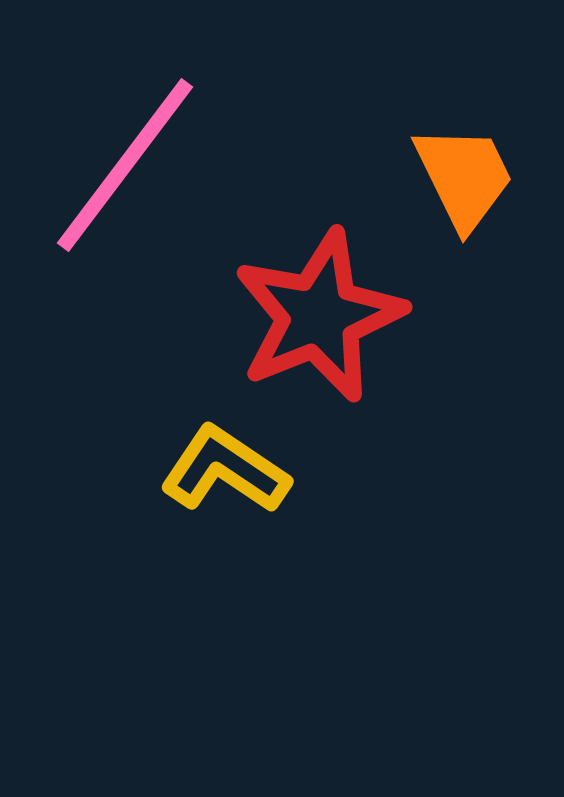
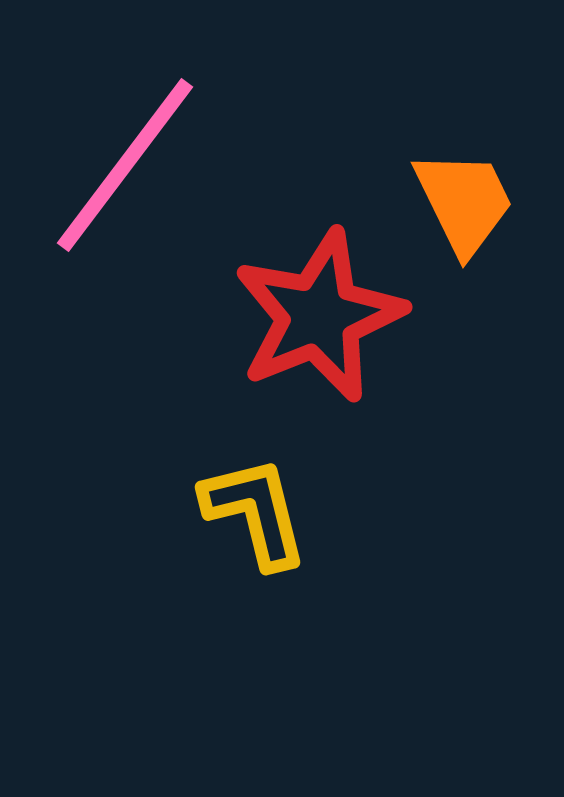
orange trapezoid: moved 25 px down
yellow L-shape: moved 30 px right, 42 px down; rotated 42 degrees clockwise
